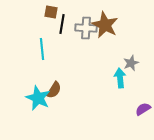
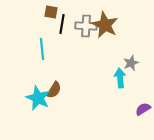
gray cross: moved 2 px up
